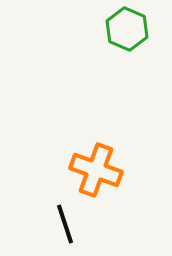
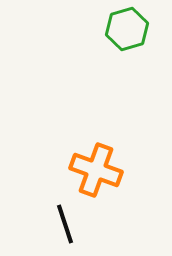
green hexagon: rotated 21 degrees clockwise
